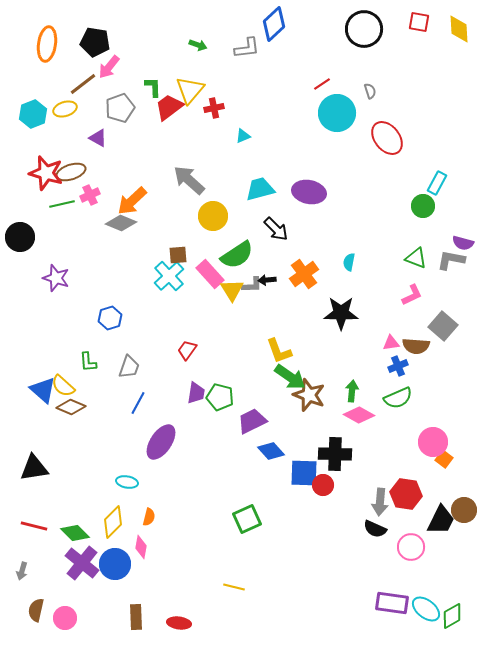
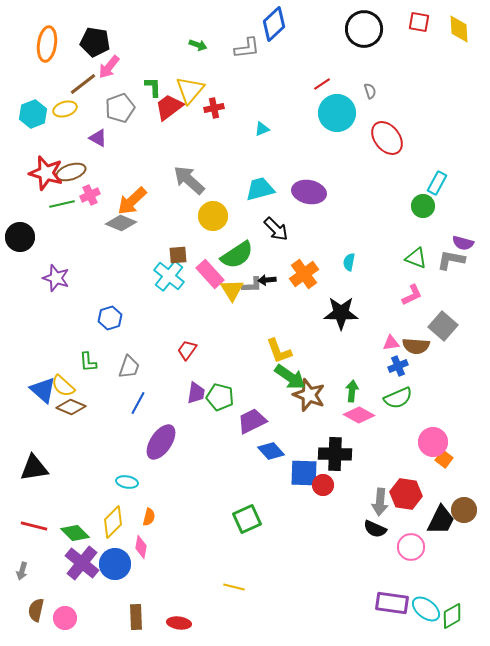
cyan triangle at (243, 136): moved 19 px right, 7 px up
cyan cross at (169, 276): rotated 8 degrees counterclockwise
